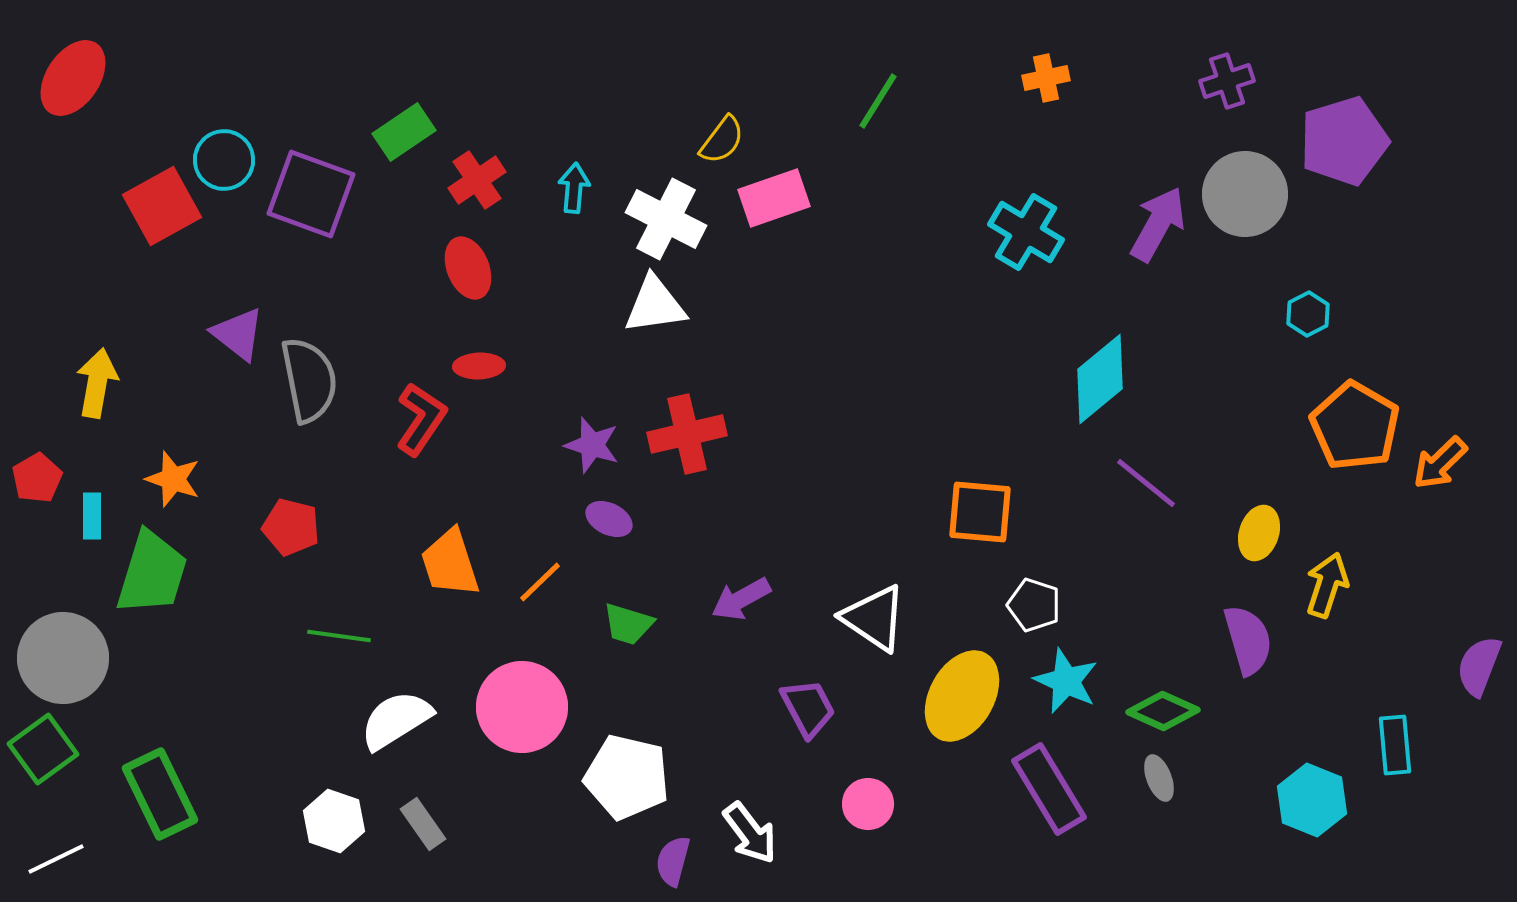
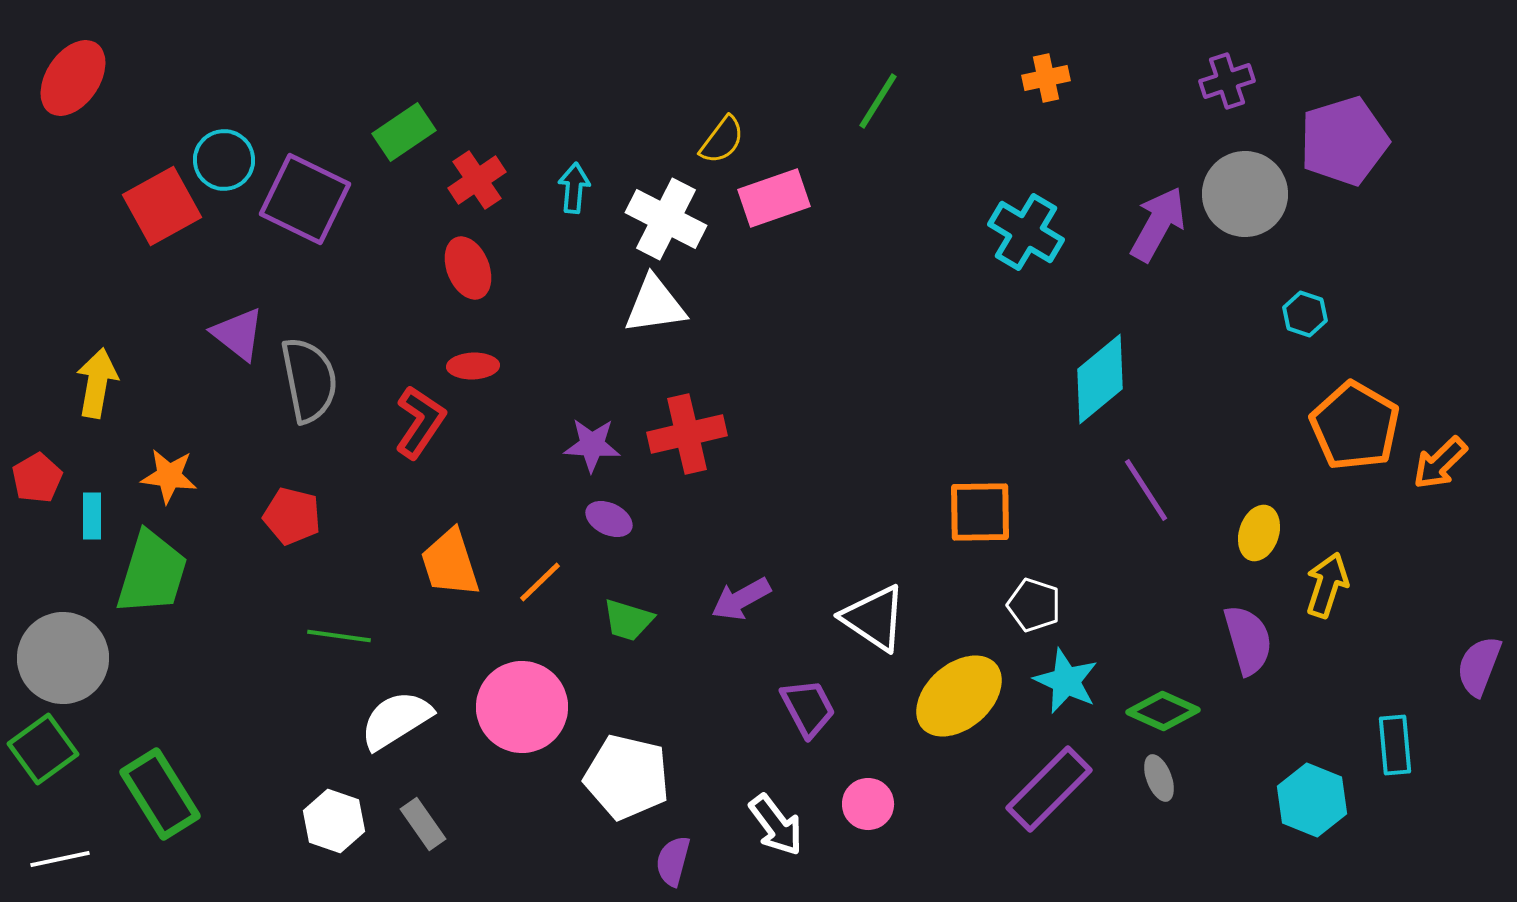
purple square at (311, 194): moved 6 px left, 5 px down; rotated 6 degrees clockwise
cyan hexagon at (1308, 314): moved 3 px left; rotated 15 degrees counterclockwise
red ellipse at (479, 366): moved 6 px left
red L-shape at (421, 419): moved 1 px left, 3 px down
purple star at (592, 445): rotated 14 degrees counterclockwise
orange star at (173, 479): moved 4 px left, 3 px up; rotated 12 degrees counterclockwise
purple line at (1146, 483): moved 7 px down; rotated 18 degrees clockwise
orange square at (980, 512): rotated 6 degrees counterclockwise
red pentagon at (291, 527): moved 1 px right, 11 px up
green trapezoid at (628, 624): moved 4 px up
yellow ellipse at (962, 696): moved 3 px left; rotated 20 degrees clockwise
purple rectangle at (1049, 789): rotated 76 degrees clockwise
green rectangle at (160, 794): rotated 6 degrees counterclockwise
white arrow at (750, 833): moved 26 px right, 8 px up
white line at (56, 859): moved 4 px right; rotated 14 degrees clockwise
